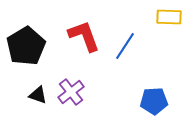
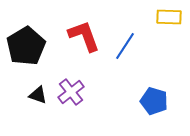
blue pentagon: rotated 20 degrees clockwise
